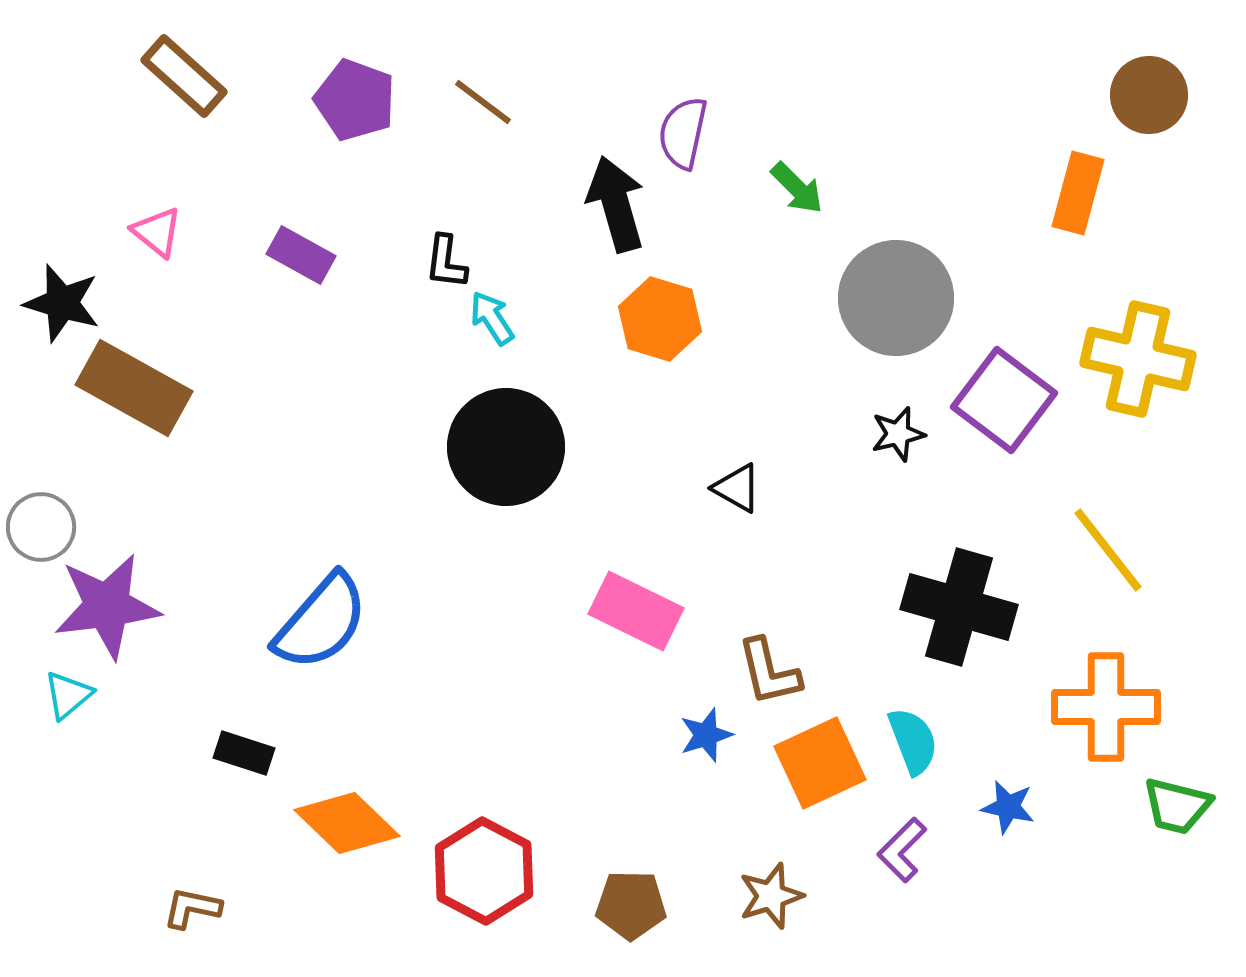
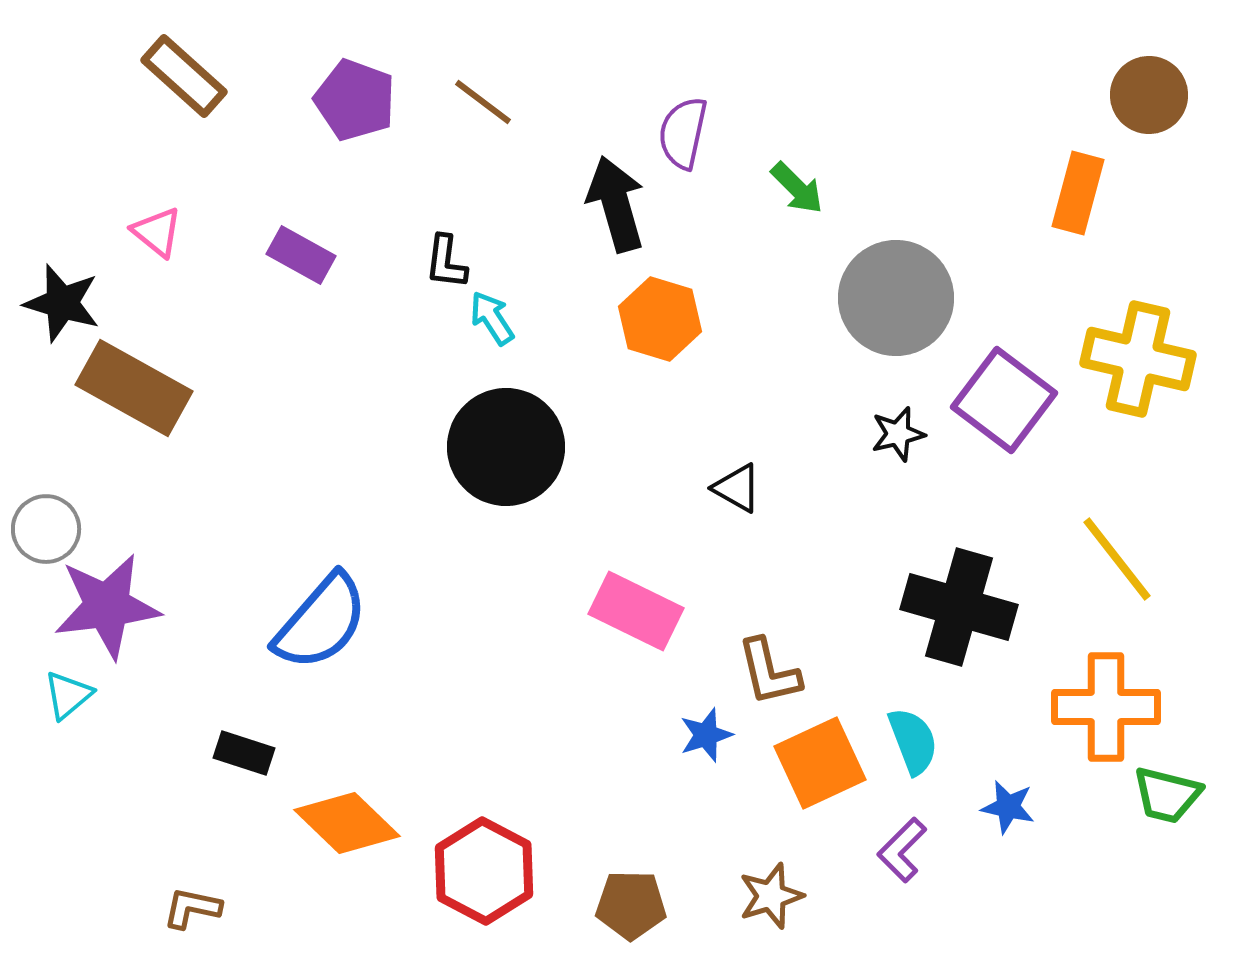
gray circle at (41, 527): moved 5 px right, 2 px down
yellow line at (1108, 550): moved 9 px right, 9 px down
green trapezoid at (1177, 806): moved 10 px left, 11 px up
